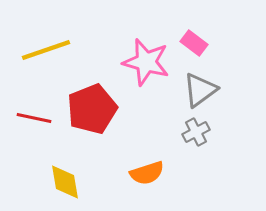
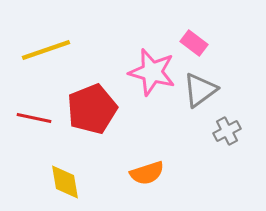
pink star: moved 6 px right, 10 px down
gray cross: moved 31 px right, 1 px up
